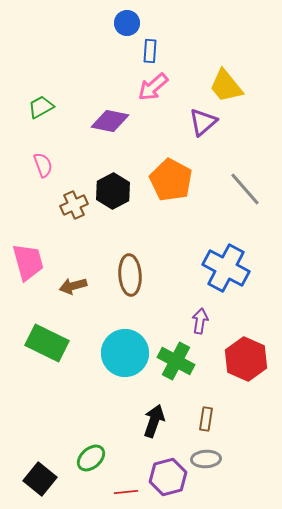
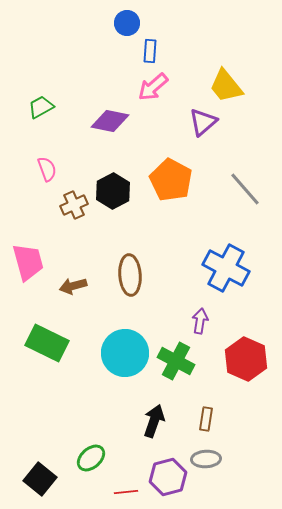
pink semicircle: moved 4 px right, 4 px down
